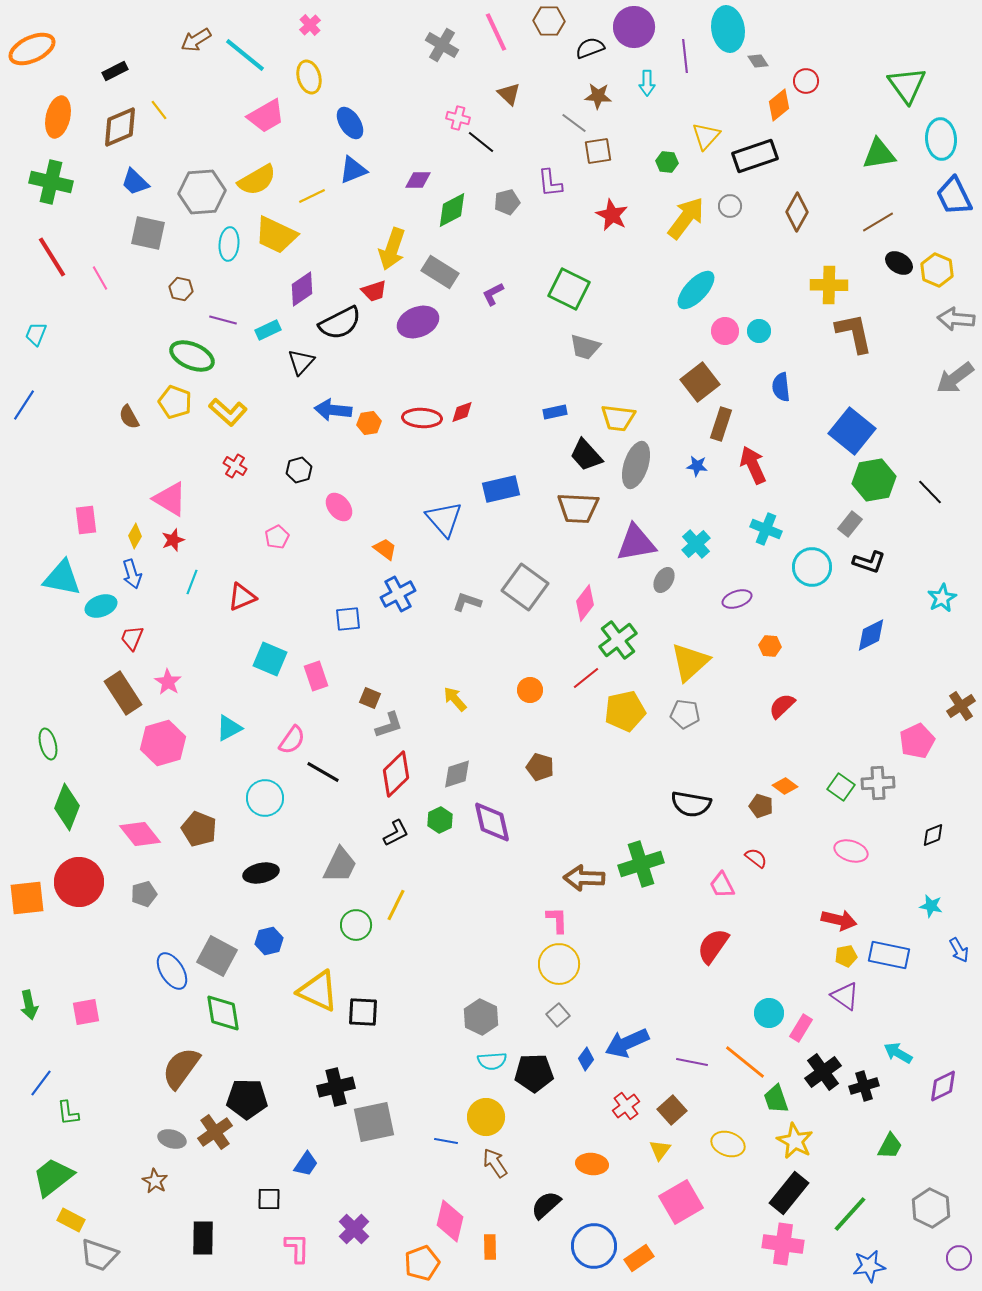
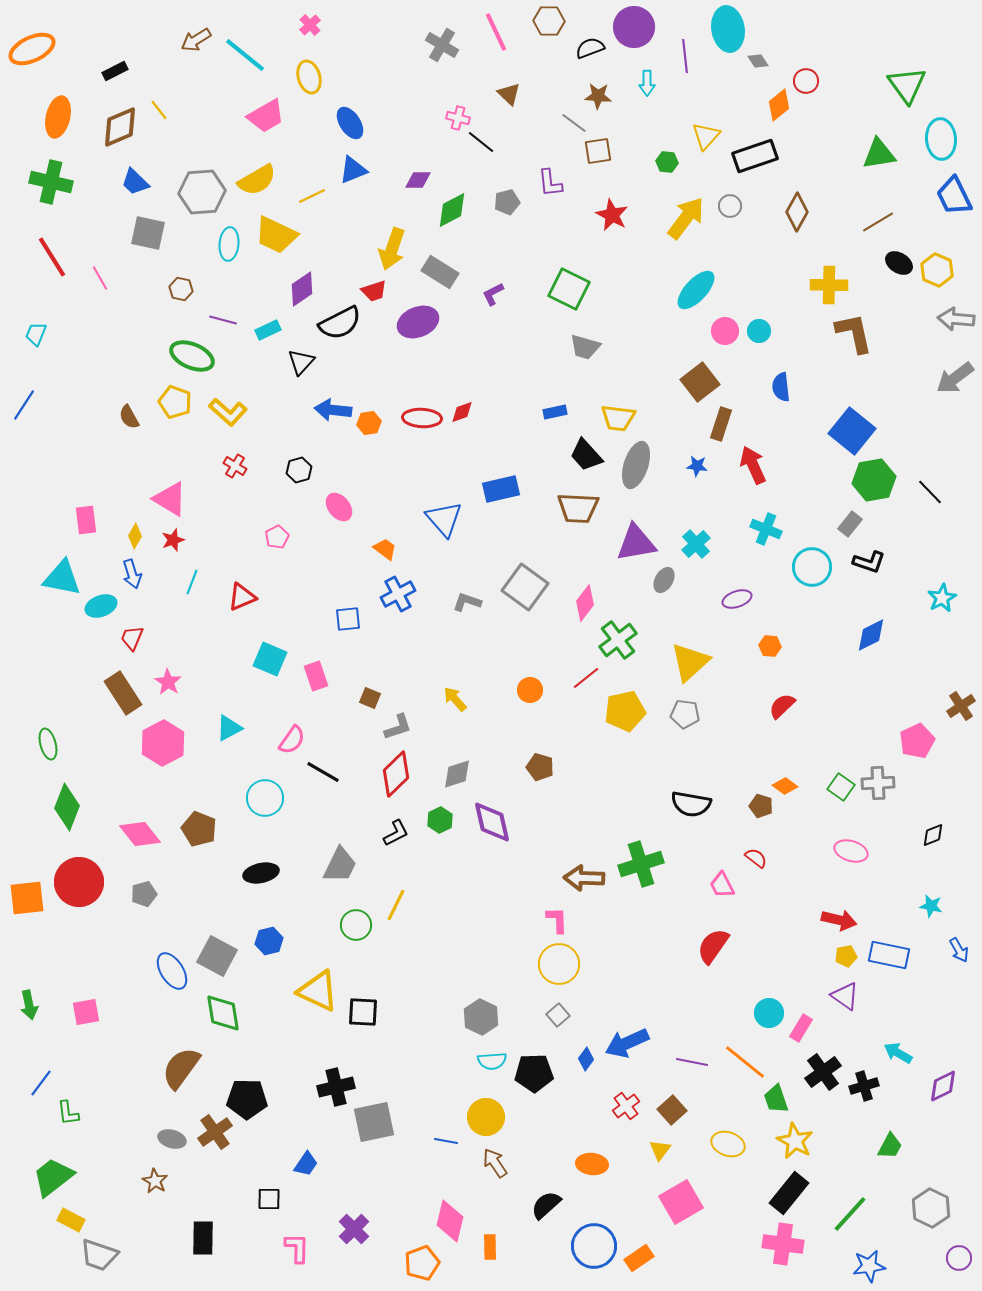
gray L-shape at (389, 725): moved 9 px right, 2 px down
pink hexagon at (163, 743): rotated 12 degrees counterclockwise
